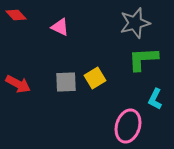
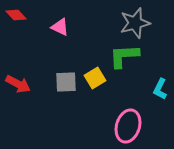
green L-shape: moved 19 px left, 3 px up
cyan L-shape: moved 5 px right, 10 px up
